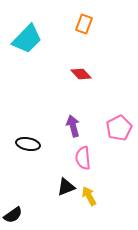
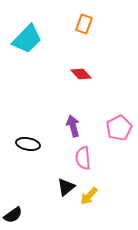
black triangle: rotated 18 degrees counterclockwise
yellow arrow: rotated 108 degrees counterclockwise
